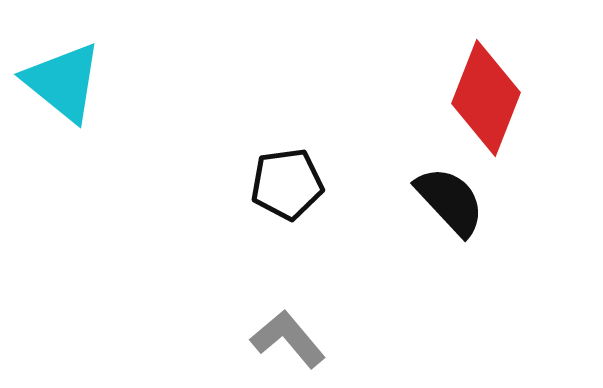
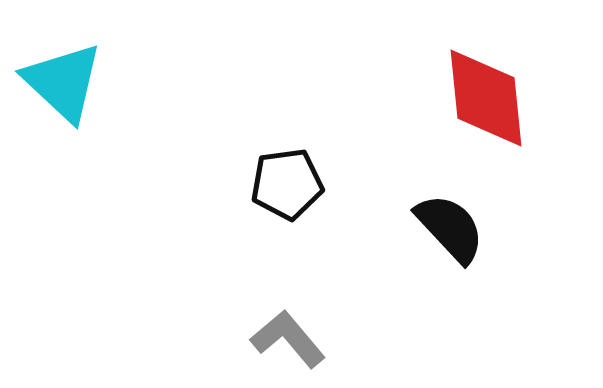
cyan triangle: rotated 4 degrees clockwise
red diamond: rotated 27 degrees counterclockwise
black semicircle: moved 27 px down
